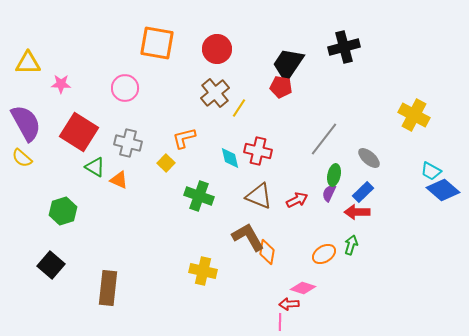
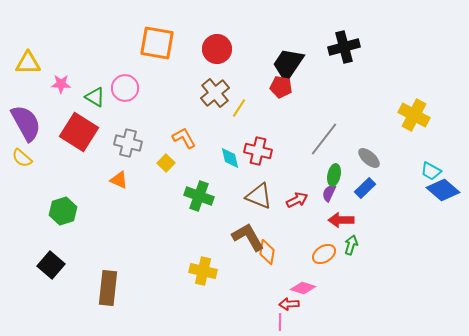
orange L-shape at (184, 138): rotated 75 degrees clockwise
green triangle at (95, 167): moved 70 px up
blue rectangle at (363, 192): moved 2 px right, 4 px up
red arrow at (357, 212): moved 16 px left, 8 px down
